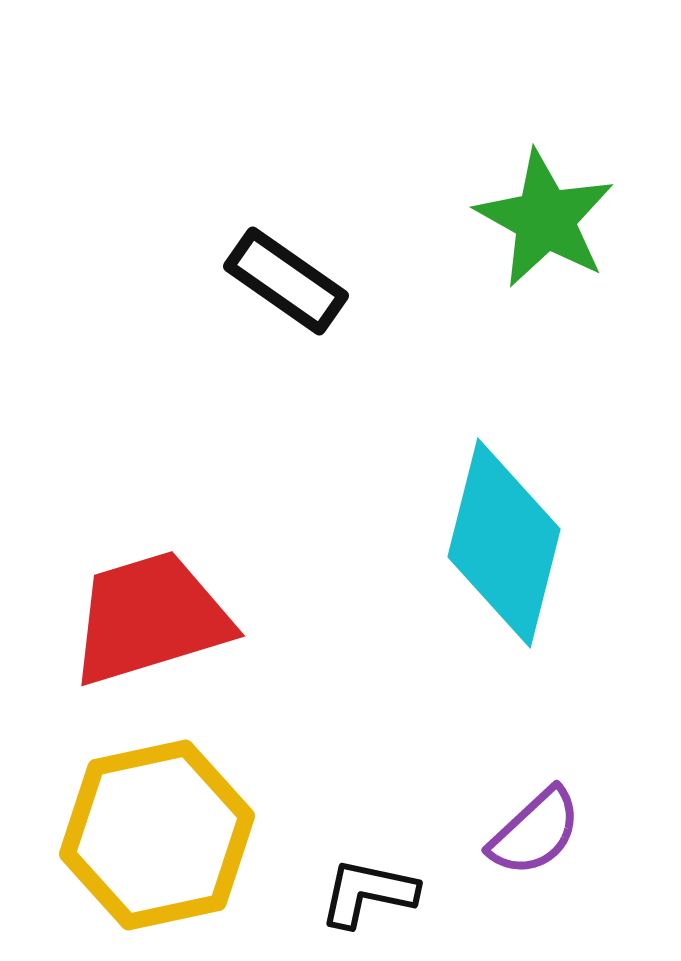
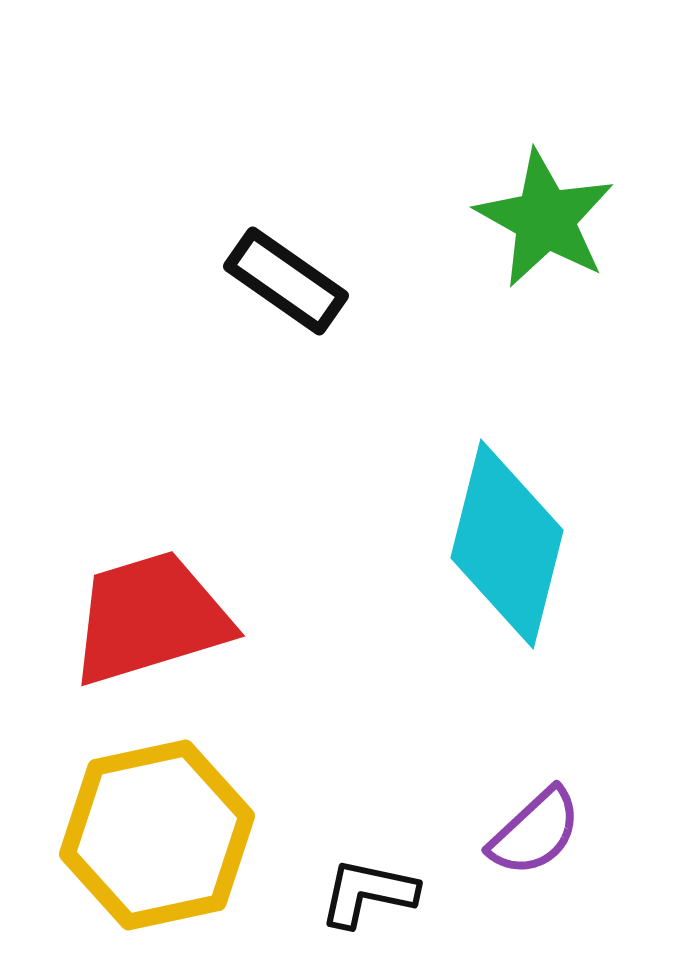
cyan diamond: moved 3 px right, 1 px down
